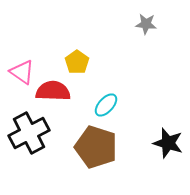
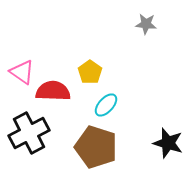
yellow pentagon: moved 13 px right, 10 px down
